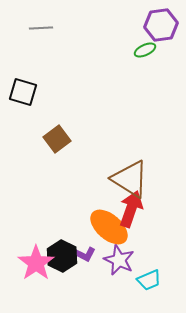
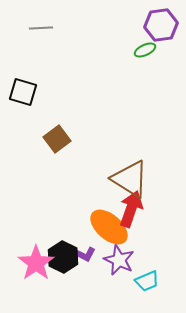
black hexagon: moved 1 px right, 1 px down
cyan trapezoid: moved 2 px left, 1 px down
